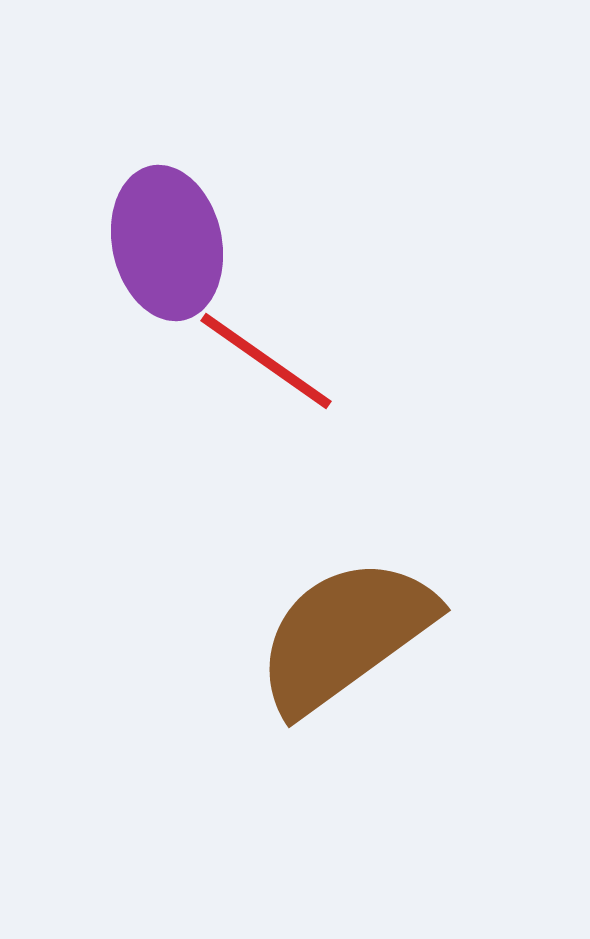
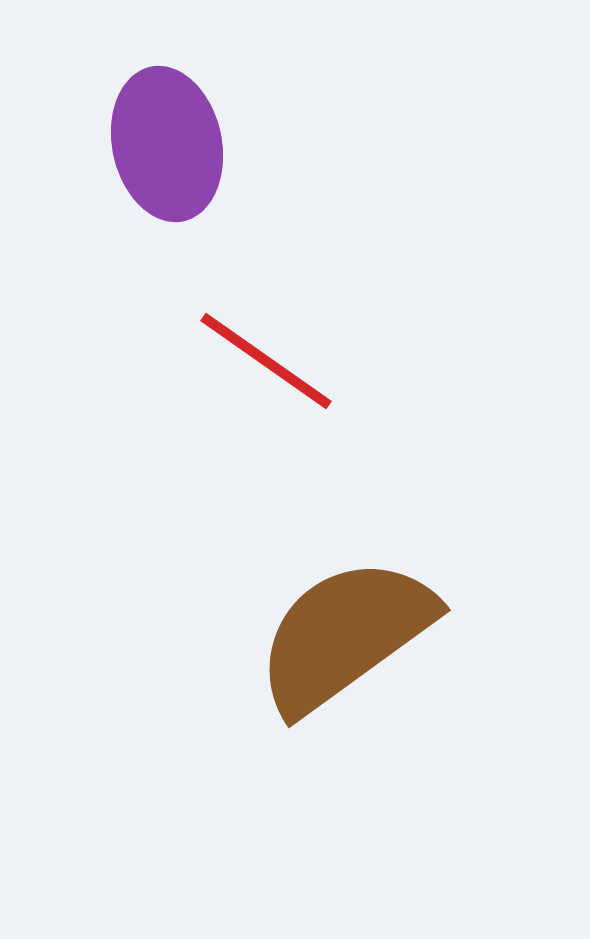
purple ellipse: moved 99 px up
